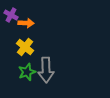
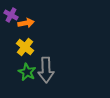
orange arrow: rotated 14 degrees counterclockwise
green star: rotated 24 degrees counterclockwise
